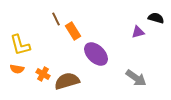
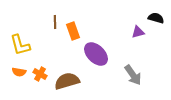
brown line: moved 1 px left, 3 px down; rotated 24 degrees clockwise
orange rectangle: rotated 12 degrees clockwise
orange semicircle: moved 2 px right, 3 px down
orange cross: moved 3 px left
gray arrow: moved 3 px left, 3 px up; rotated 20 degrees clockwise
